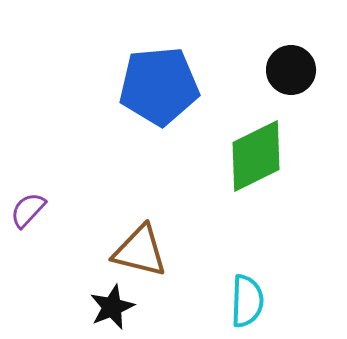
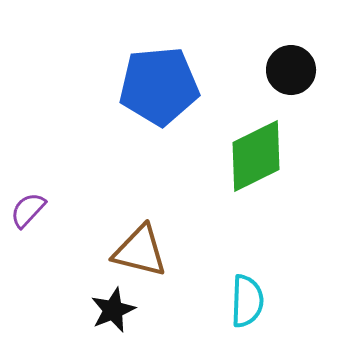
black star: moved 1 px right, 3 px down
